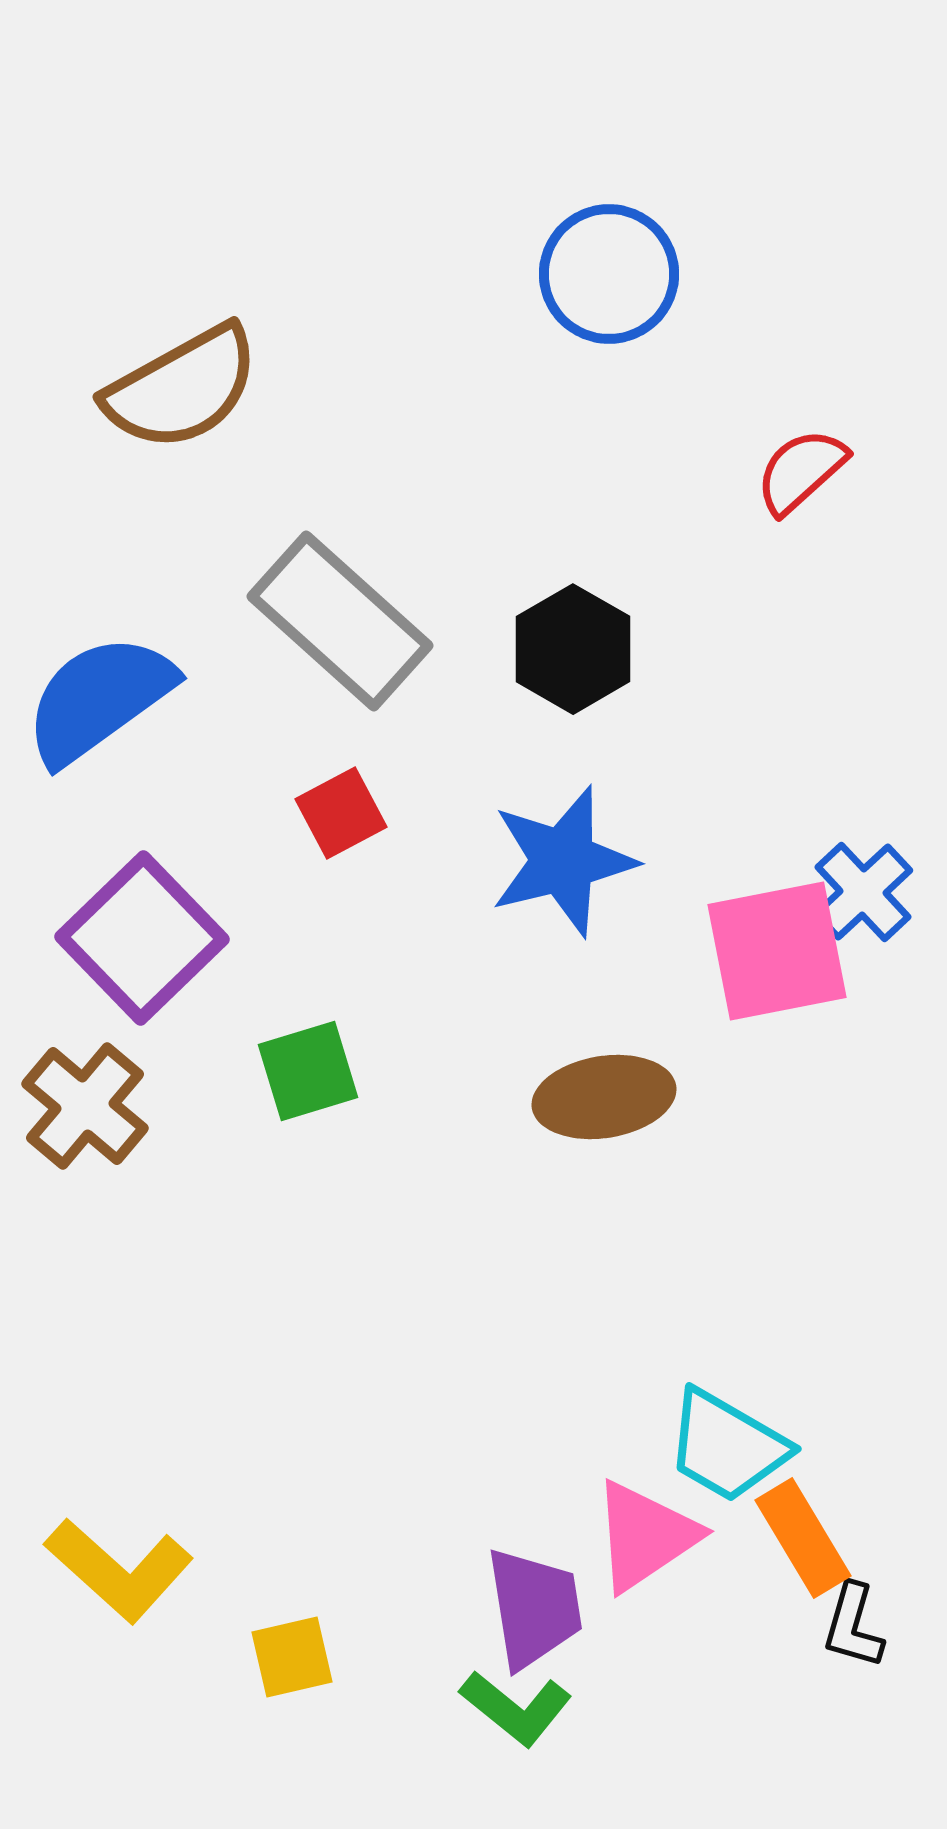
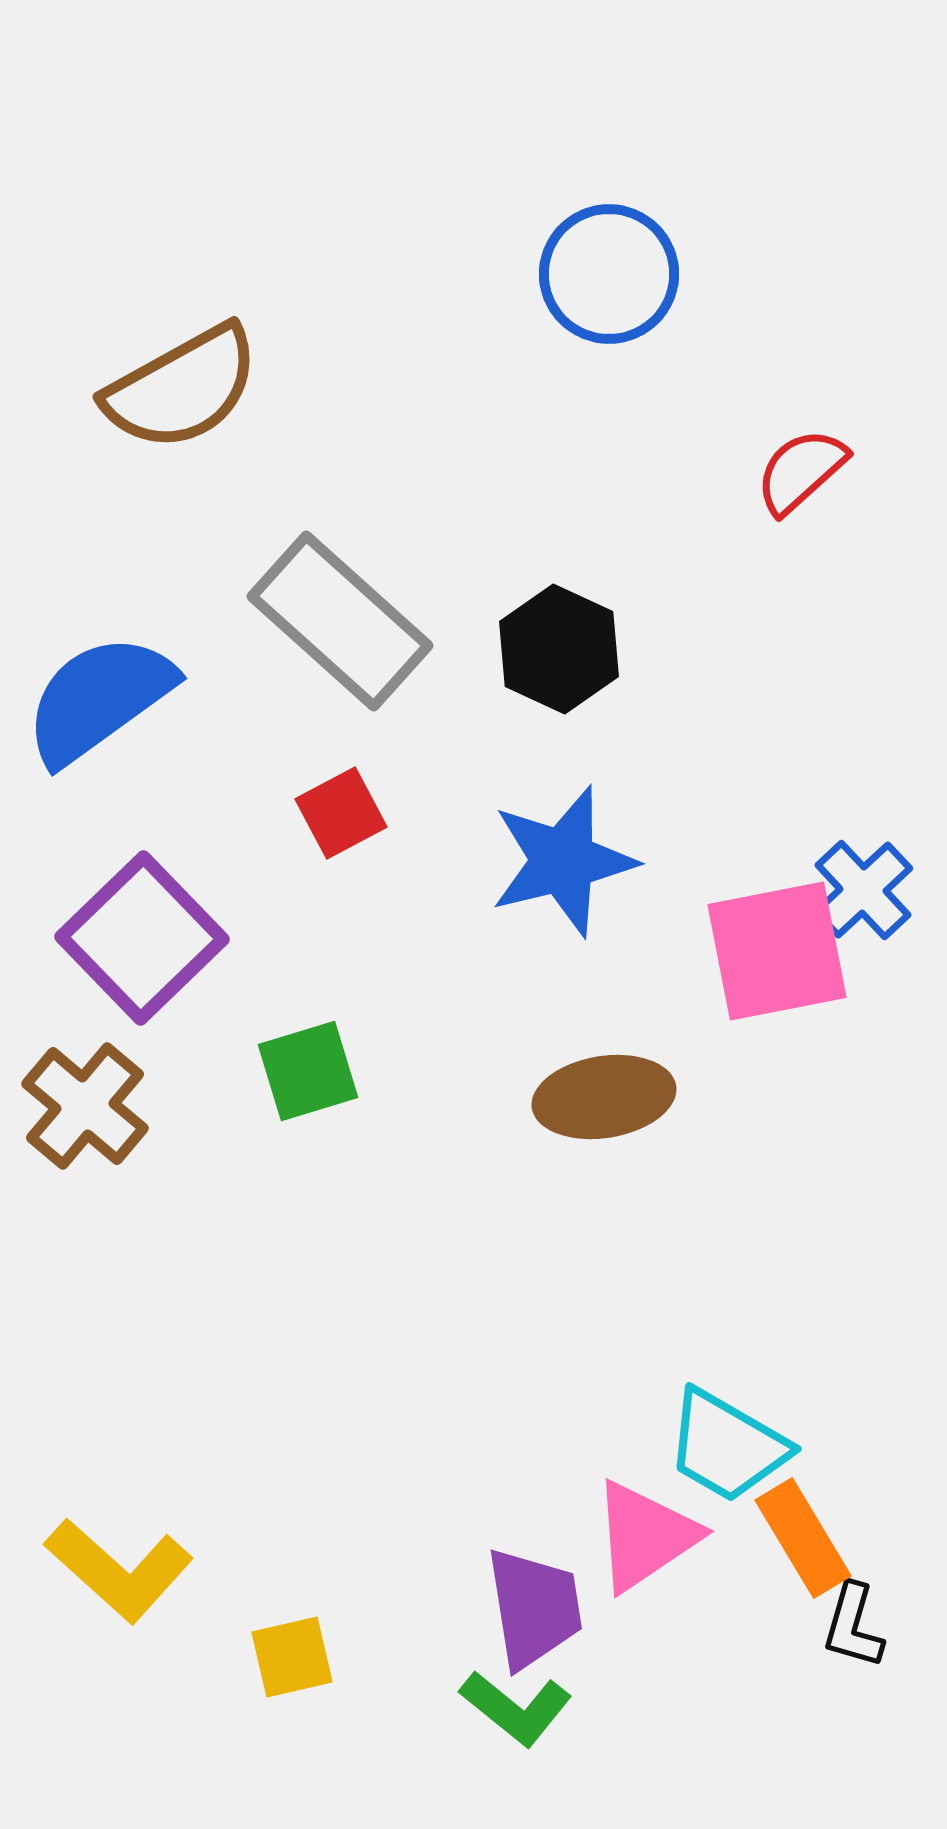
black hexagon: moved 14 px left; rotated 5 degrees counterclockwise
blue cross: moved 2 px up
